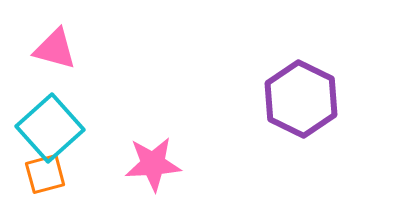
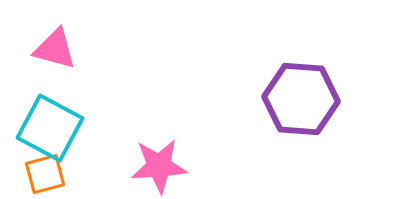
purple hexagon: rotated 22 degrees counterclockwise
cyan square: rotated 20 degrees counterclockwise
pink star: moved 6 px right, 2 px down
